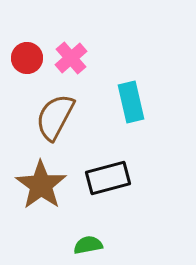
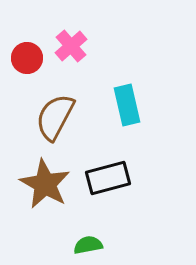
pink cross: moved 12 px up
cyan rectangle: moved 4 px left, 3 px down
brown star: moved 4 px right, 1 px up; rotated 6 degrees counterclockwise
